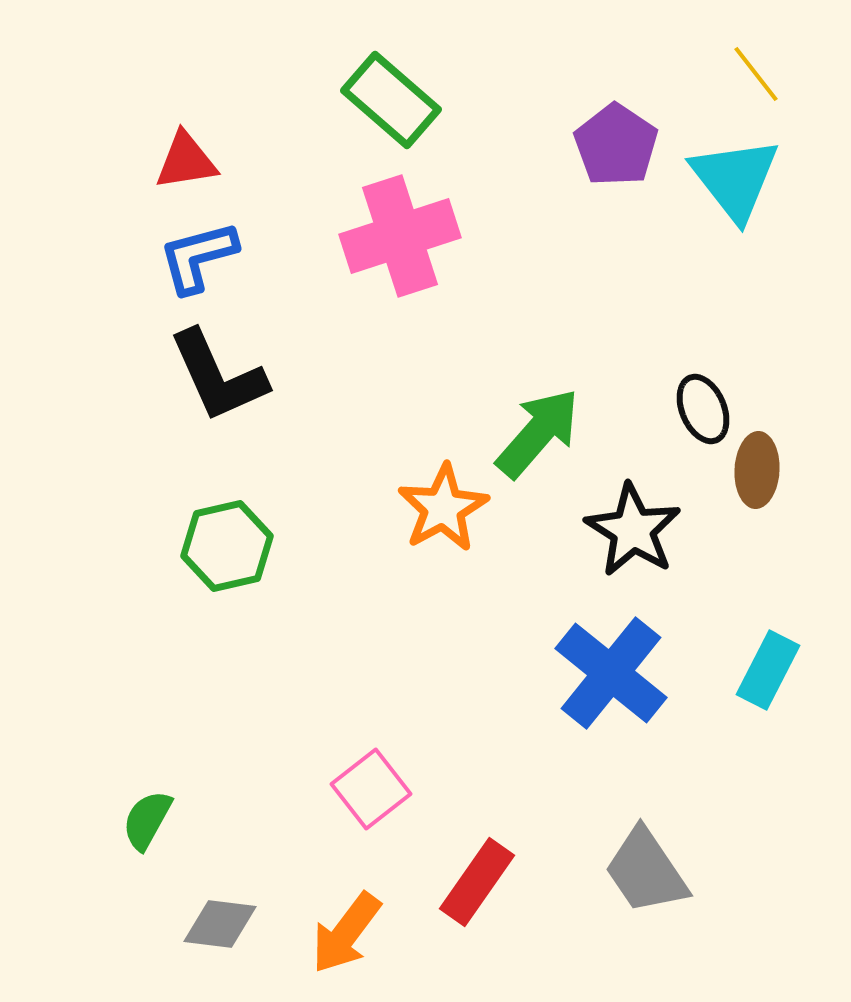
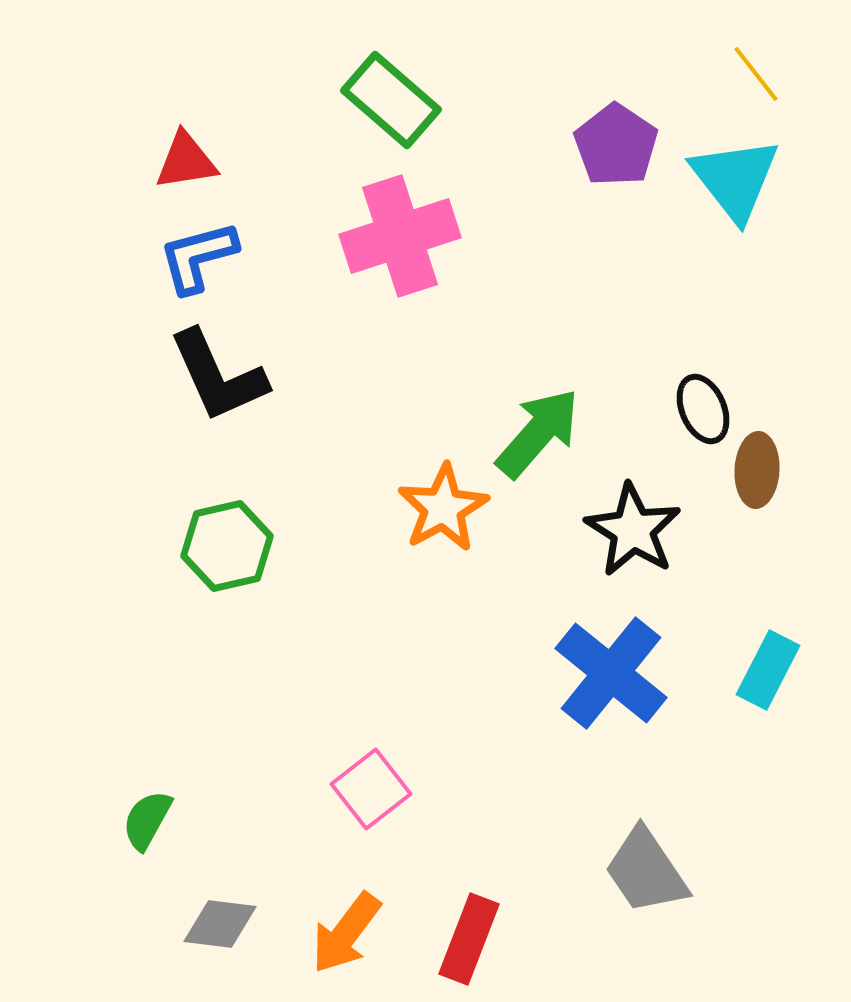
red rectangle: moved 8 px left, 57 px down; rotated 14 degrees counterclockwise
